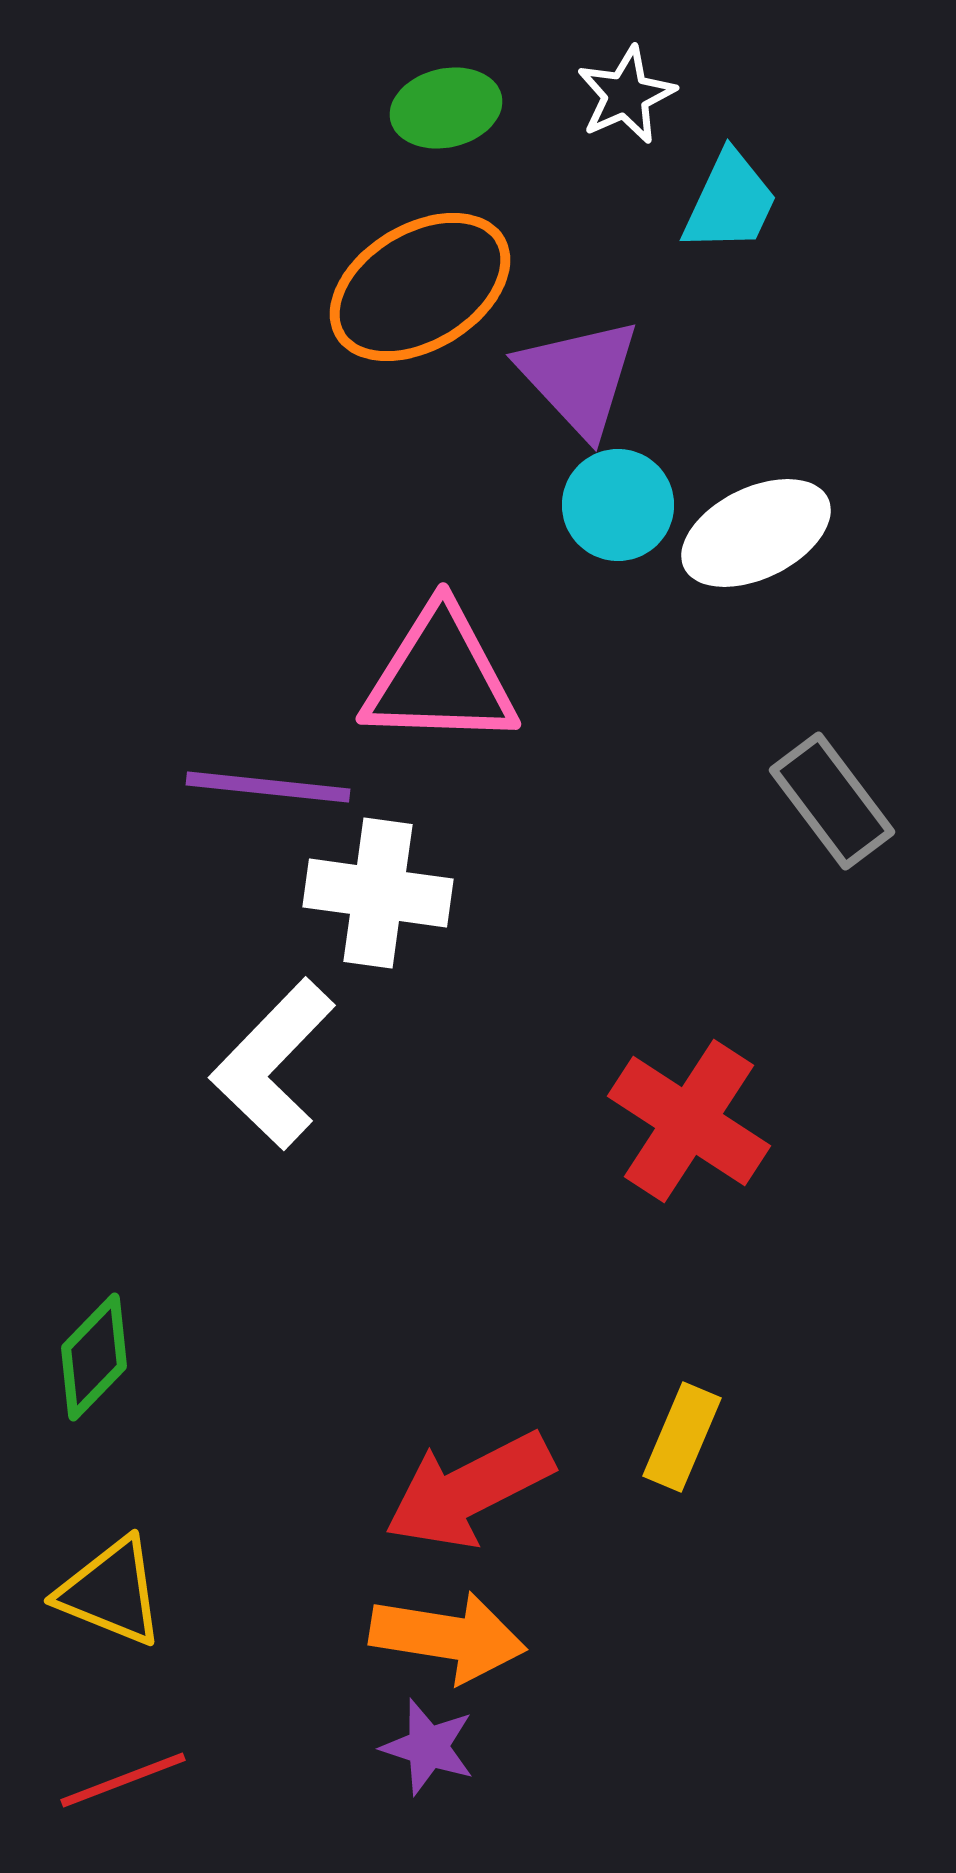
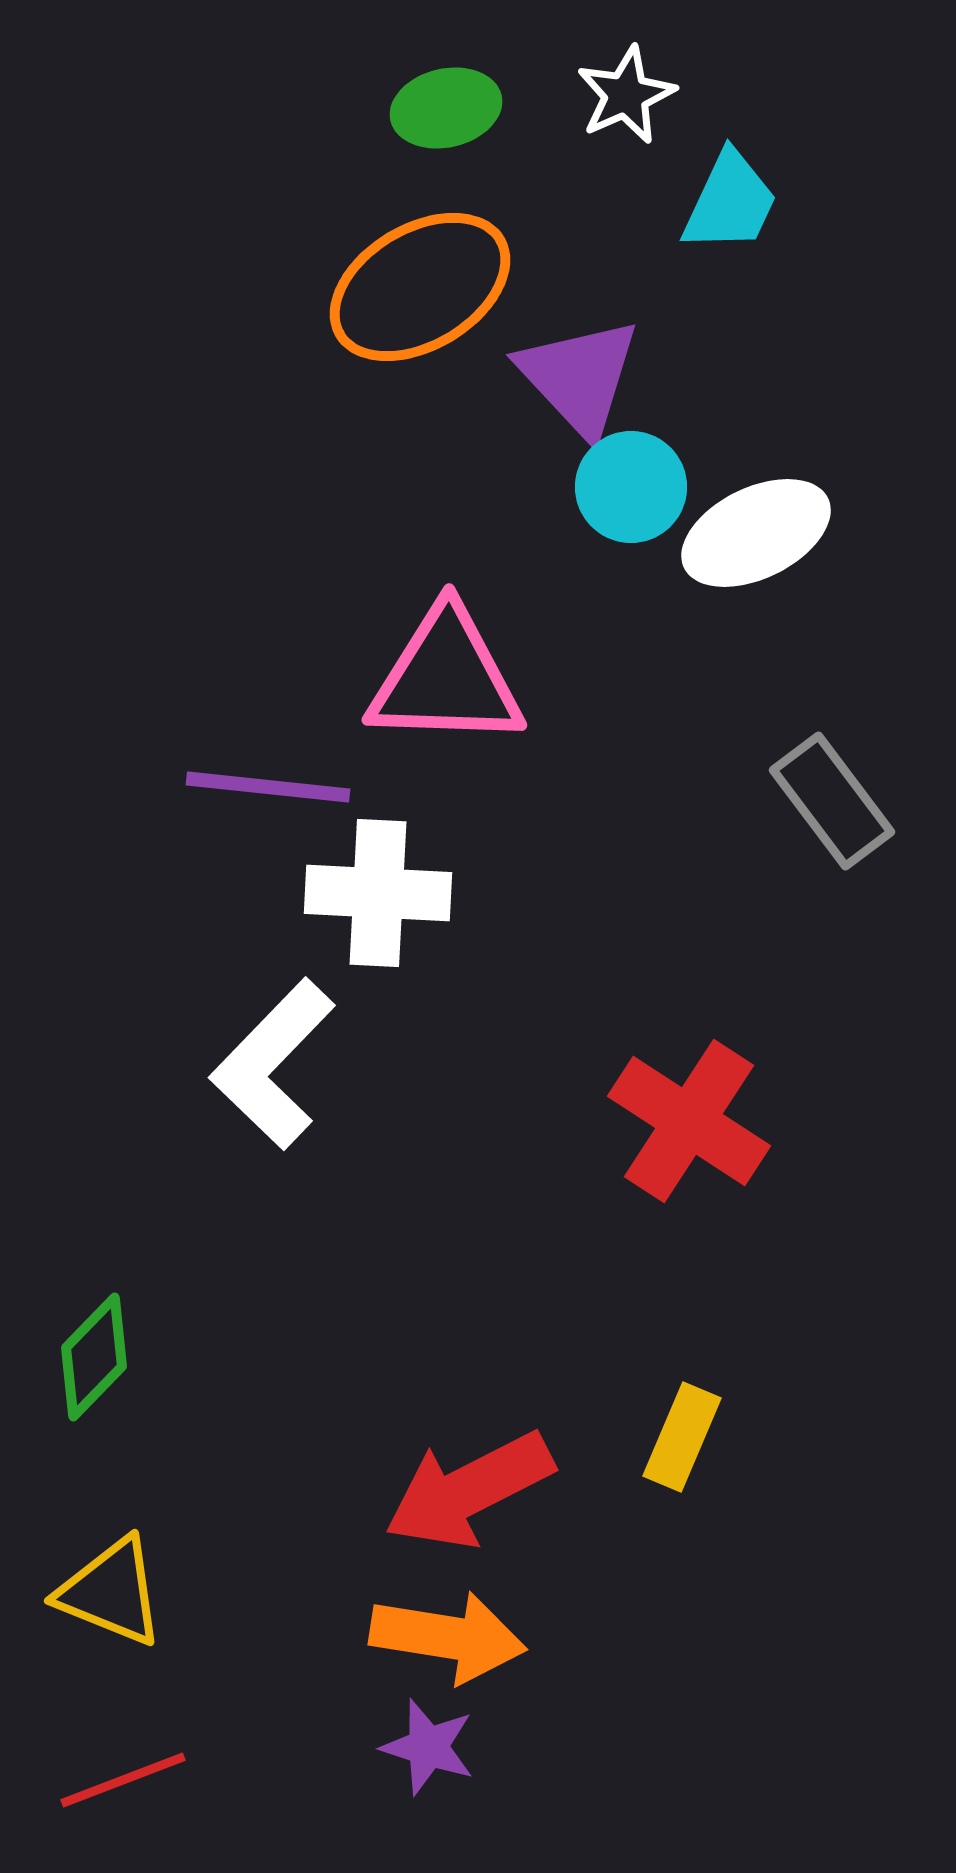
cyan circle: moved 13 px right, 18 px up
pink triangle: moved 6 px right, 1 px down
white cross: rotated 5 degrees counterclockwise
